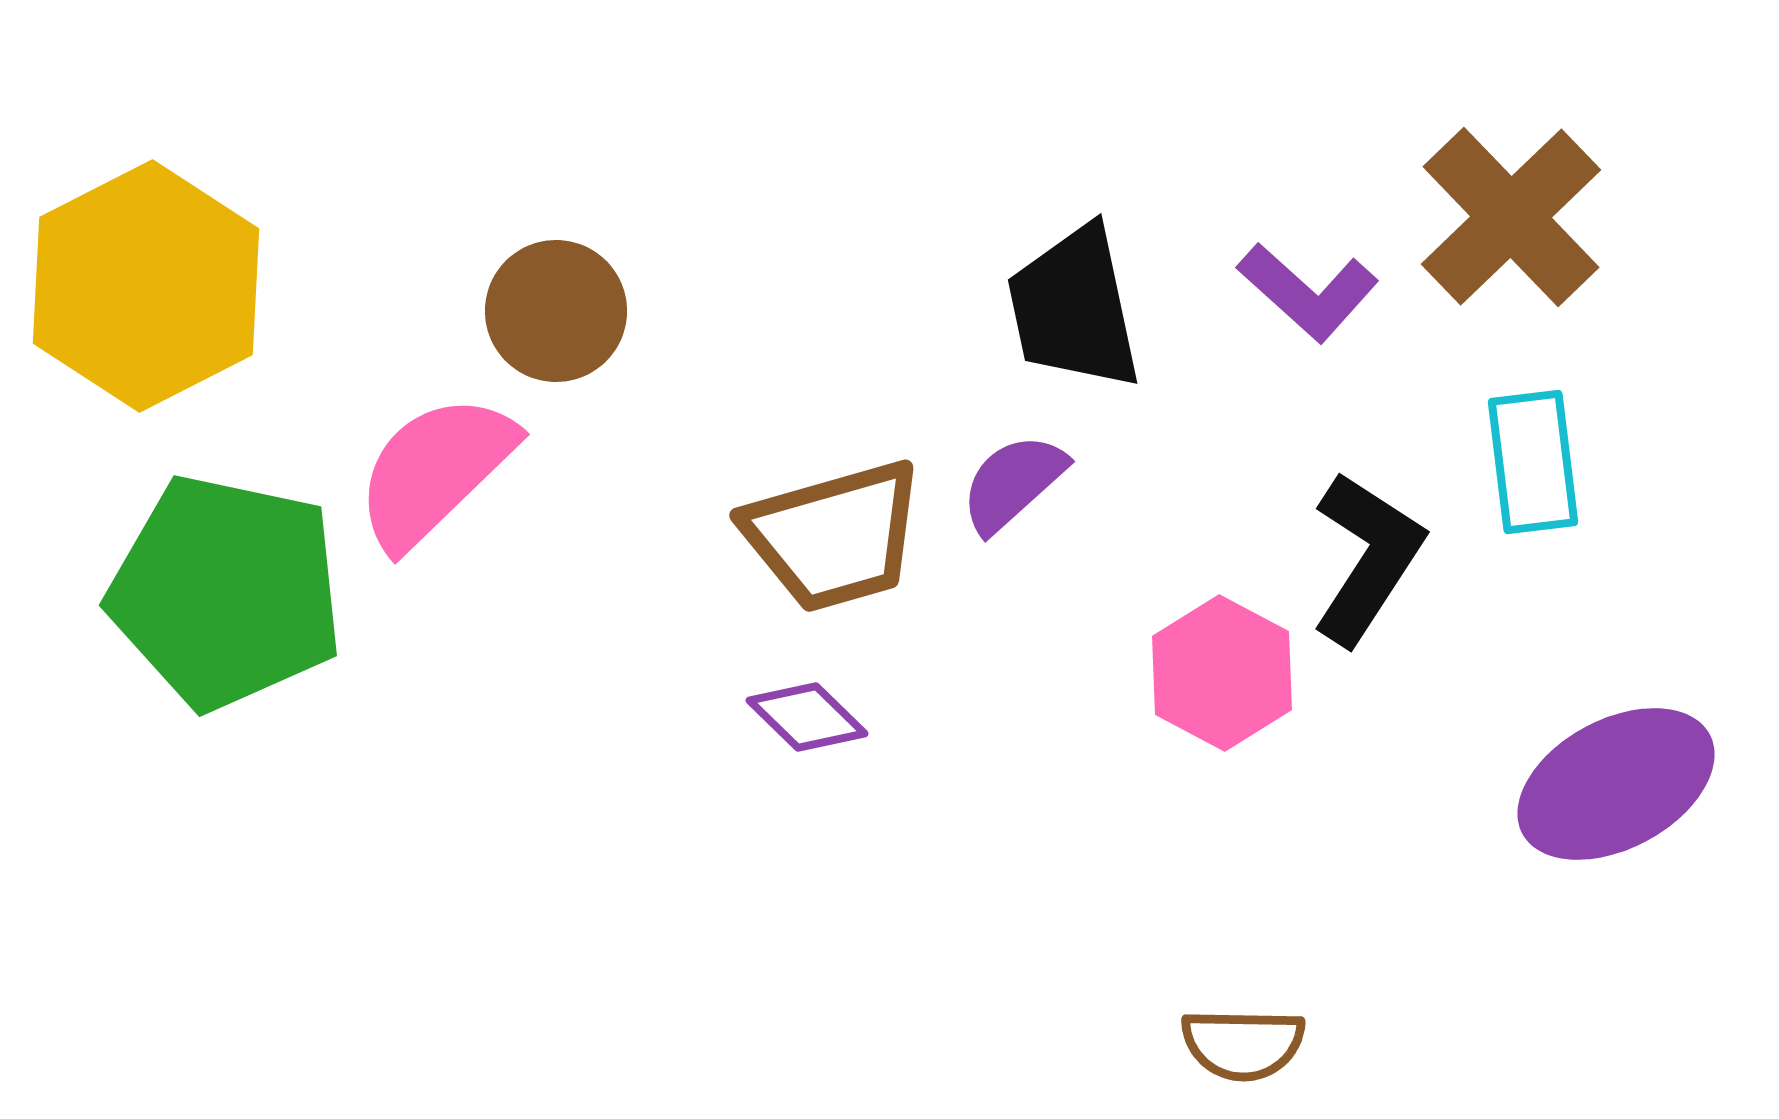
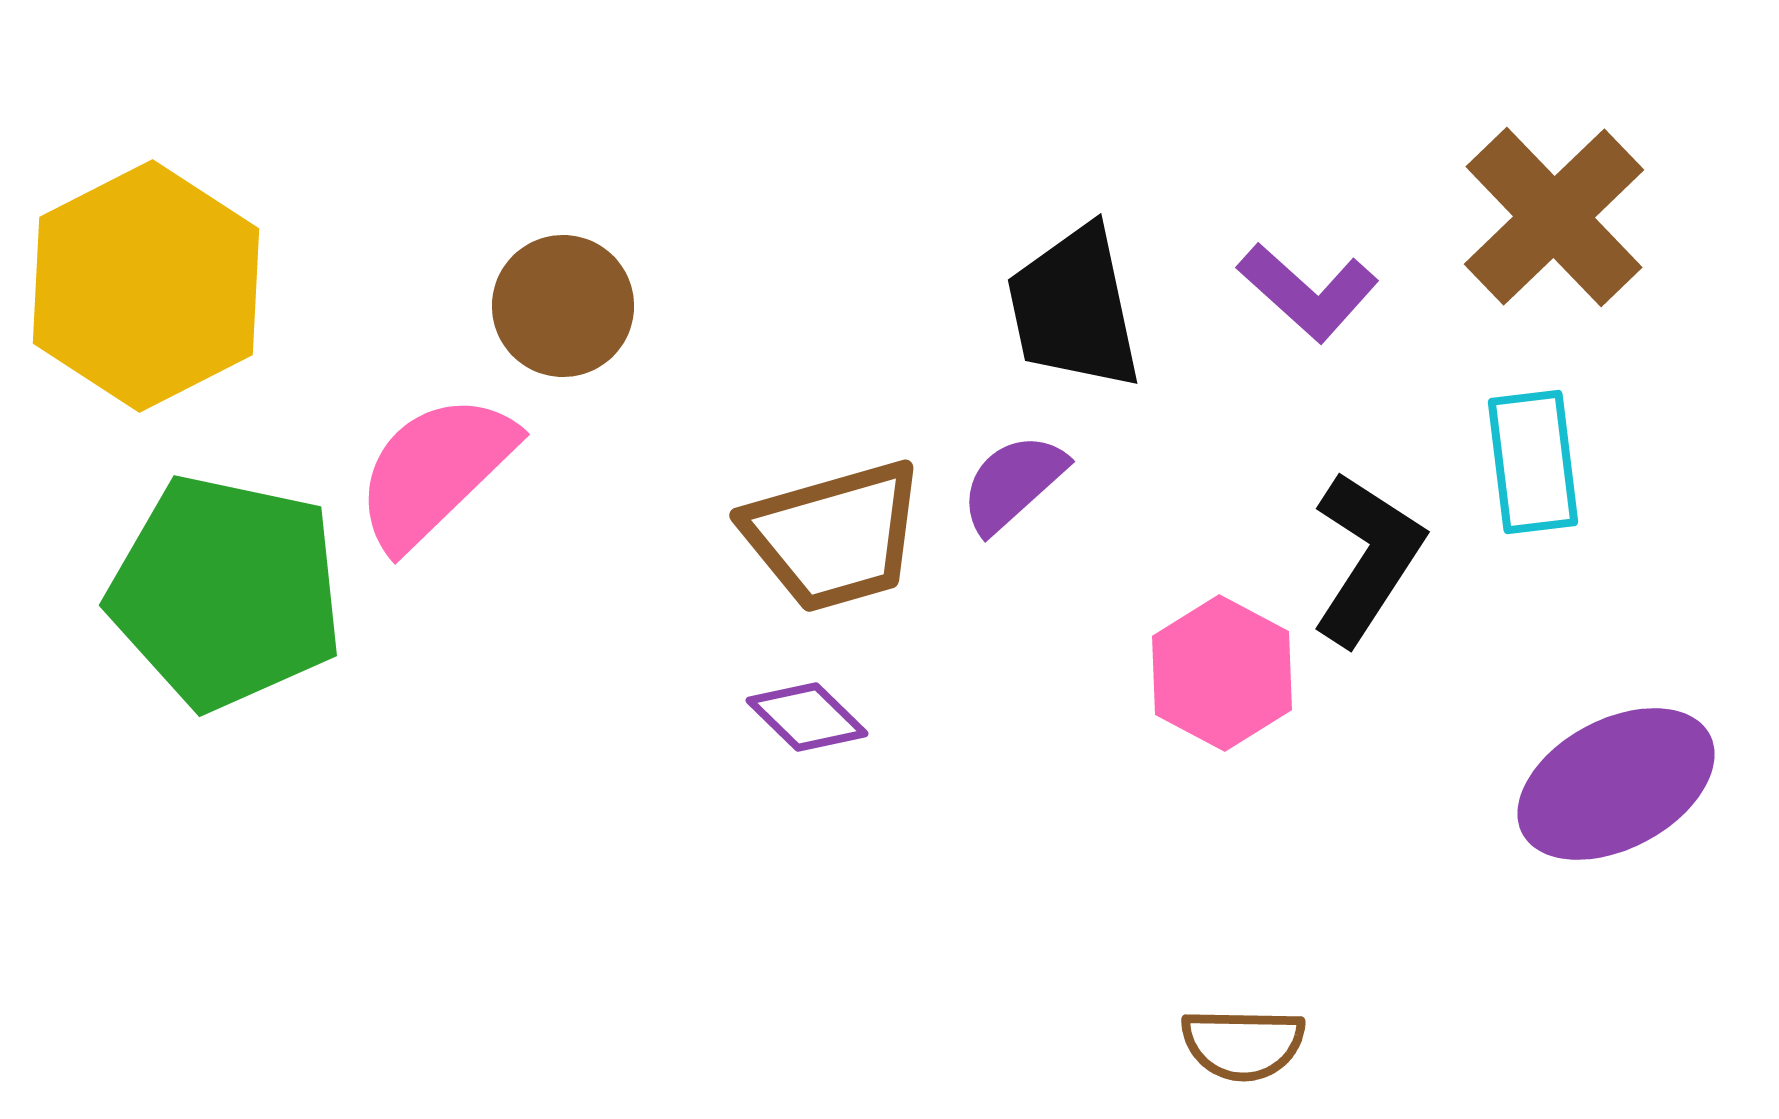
brown cross: moved 43 px right
brown circle: moved 7 px right, 5 px up
